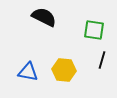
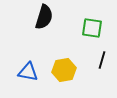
black semicircle: rotated 80 degrees clockwise
green square: moved 2 px left, 2 px up
yellow hexagon: rotated 15 degrees counterclockwise
